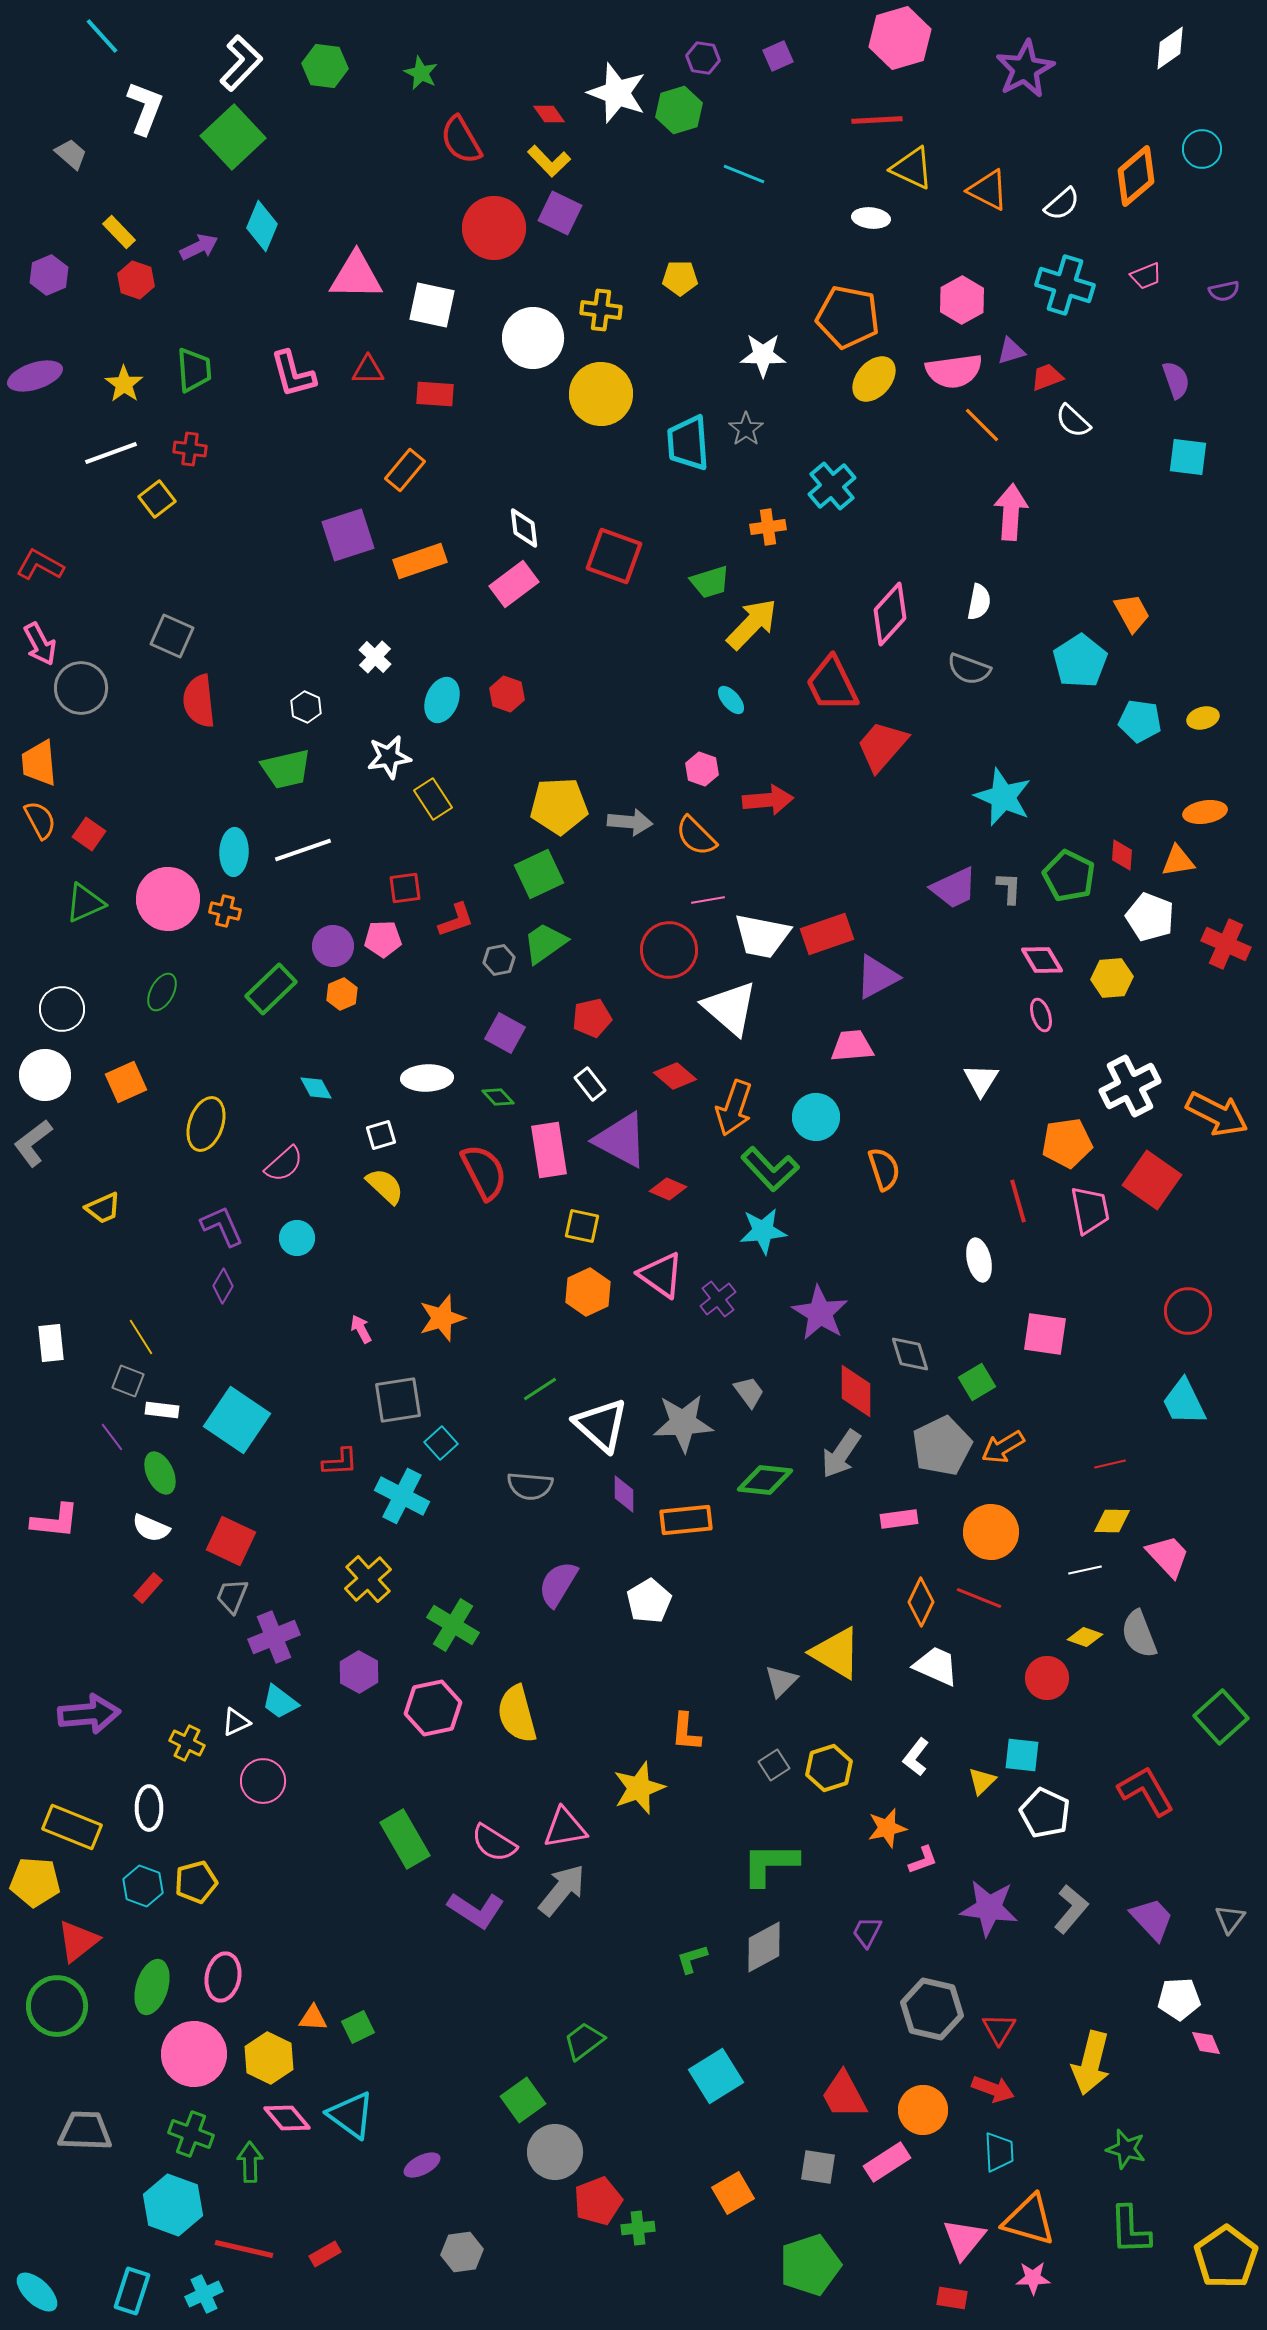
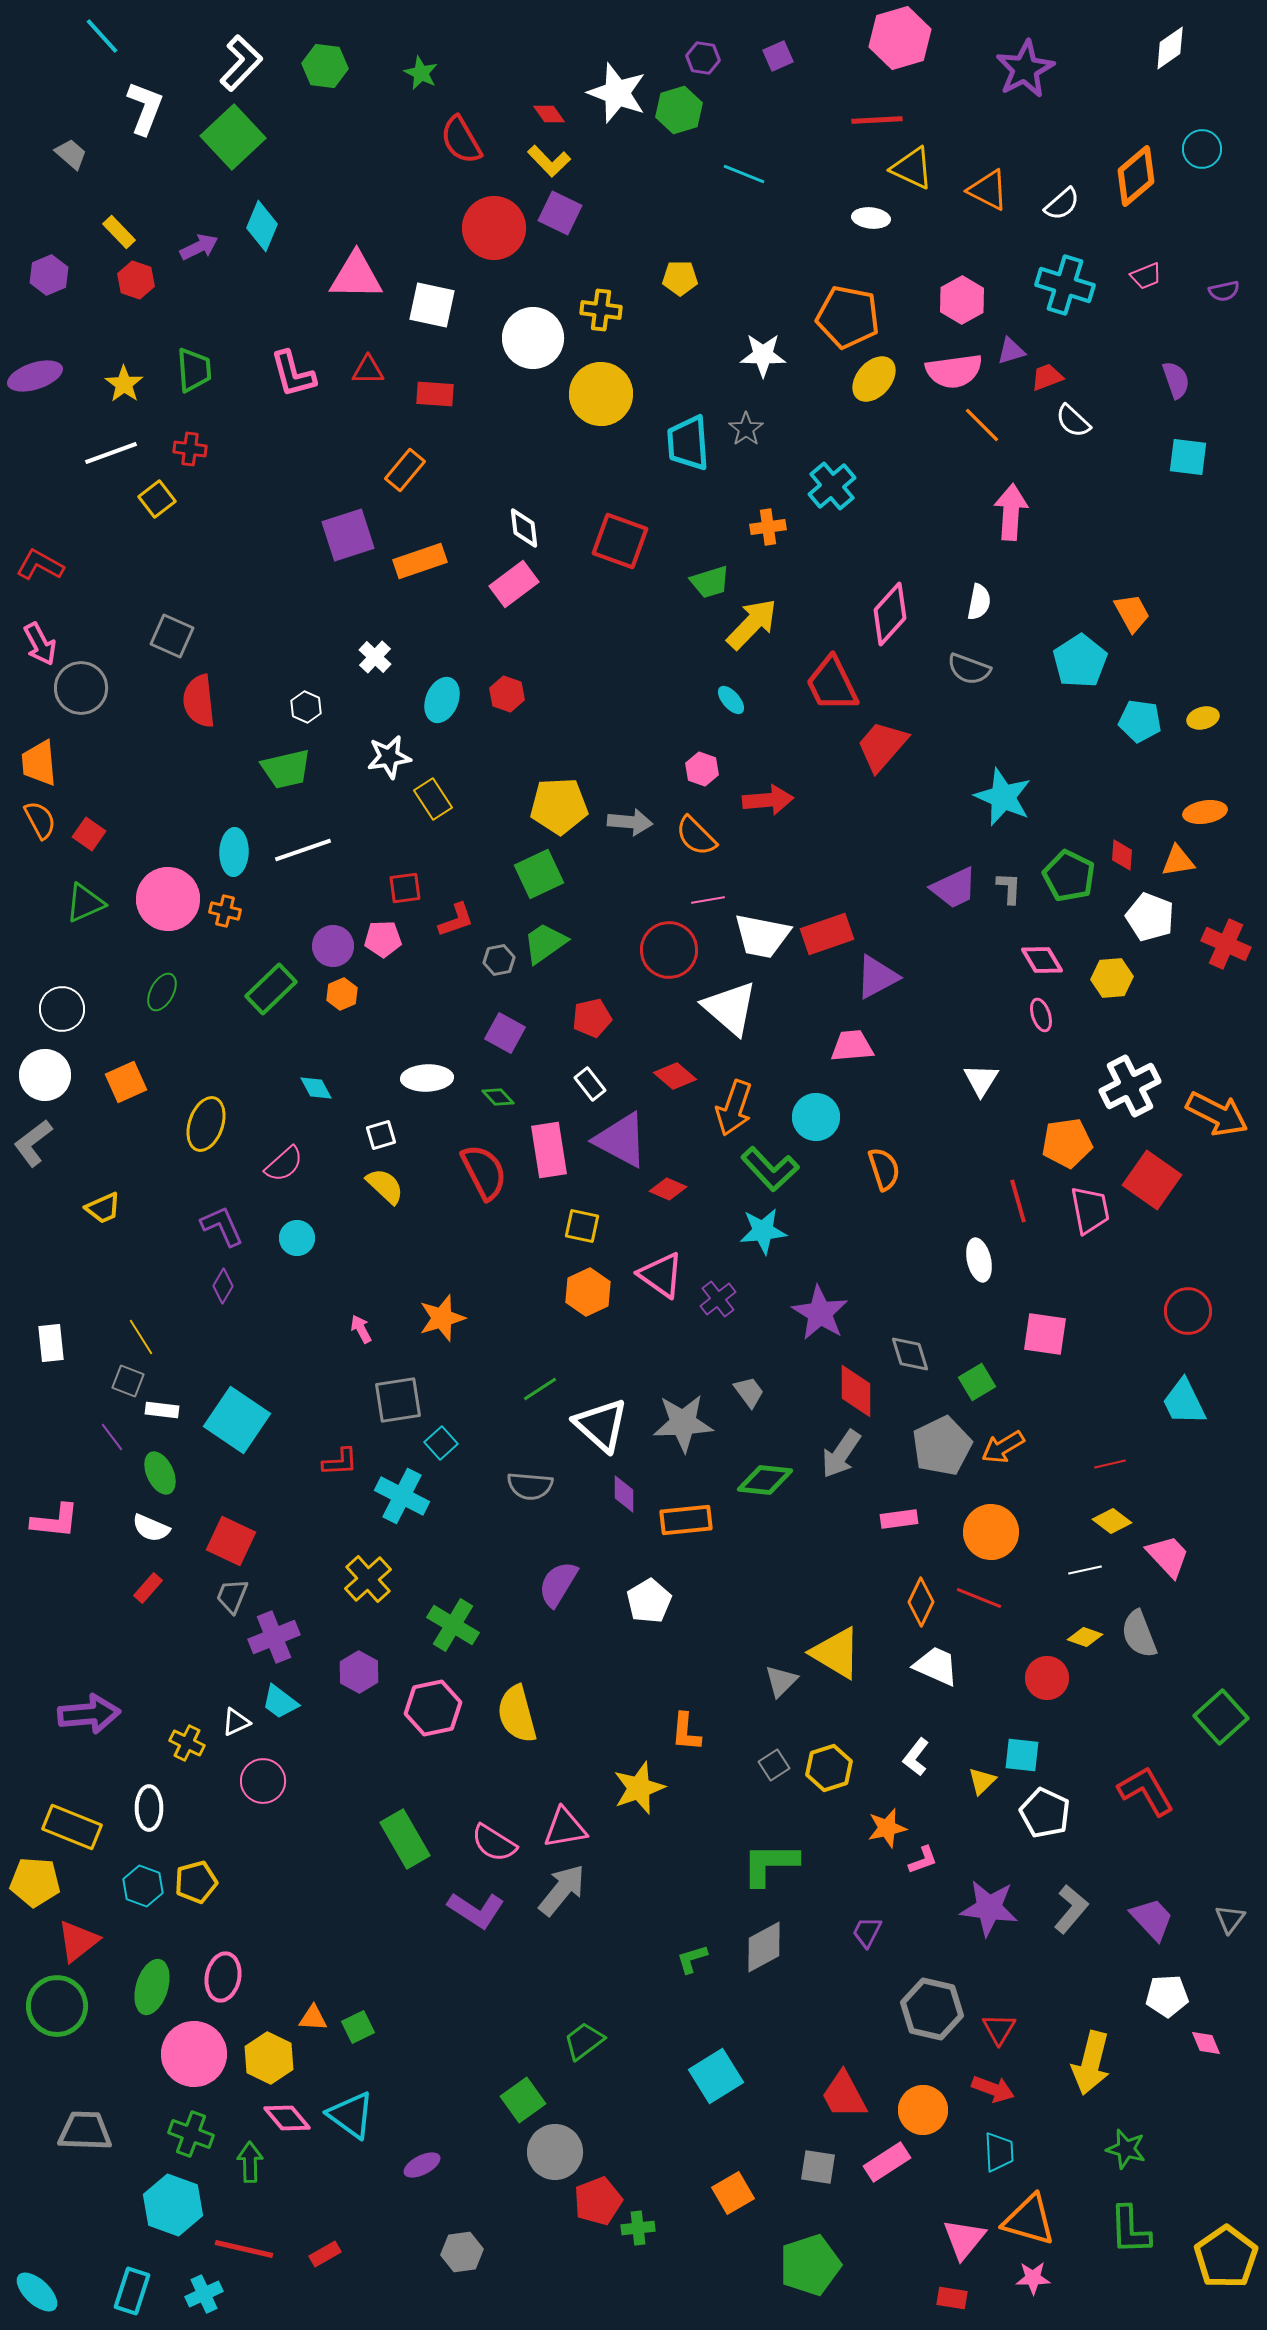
red square at (614, 556): moved 6 px right, 15 px up
yellow diamond at (1112, 1521): rotated 36 degrees clockwise
white pentagon at (1179, 1999): moved 12 px left, 3 px up
